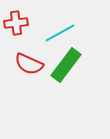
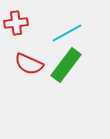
cyan line: moved 7 px right
